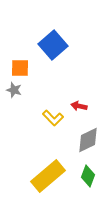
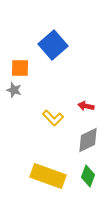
red arrow: moved 7 px right
yellow rectangle: rotated 60 degrees clockwise
